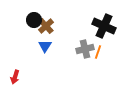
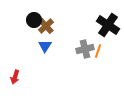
black cross: moved 4 px right, 1 px up; rotated 10 degrees clockwise
orange line: moved 1 px up
